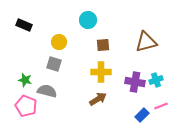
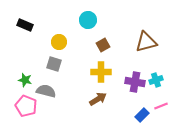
black rectangle: moved 1 px right
brown square: rotated 24 degrees counterclockwise
gray semicircle: moved 1 px left
